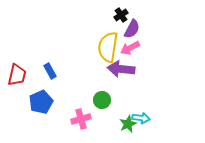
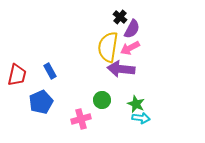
black cross: moved 1 px left, 2 px down; rotated 16 degrees counterclockwise
green star: moved 8 px right, 20 px up; rotated 24 degrees counterclockwise
